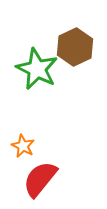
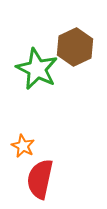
red semicircle: rotated 27 degrees counterclockwise
